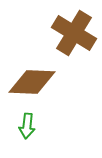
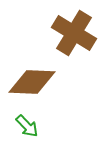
green arrow: rotated 50 degrees counterclockwise
